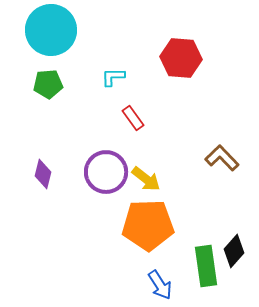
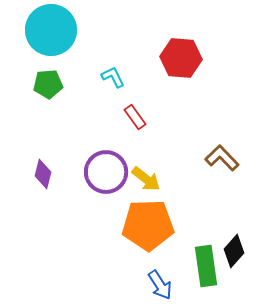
cyan L-shape: rotated 65 degrees clockwise
red rectangle: moved 2 px right, 1 px up
